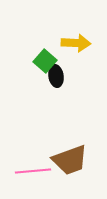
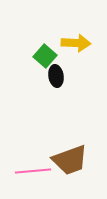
green square: moved 5 px up
